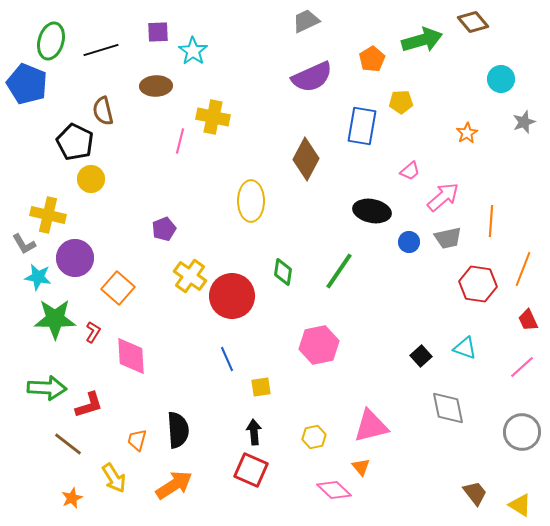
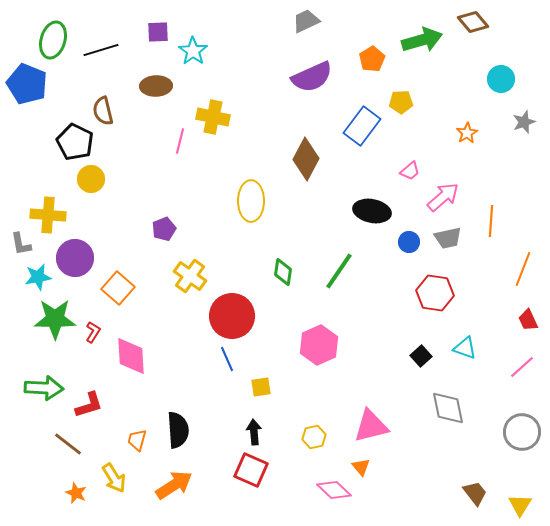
green ellipse at (51, 41): moved 2 px right, 1 px up
blue rectangle at (362, 126): rotated 27 degrees clockwise
yellow cross at (48, 215): rotated 8 degrees counterclockwise
gray L-shape at (24, 244): moved 3 px left; rotated 20 degrees clockwise
cyan star at (38, 277): rotated 20 degrees counterclockwise
red hexagon at (478, 284): moved 43 px left, 9 px down
red circle at (232, 296): moved 20 px down
pink hexagon at (319, 345): rotated 12 degrees counterclockwise
green arrow at (47, 388): moved 3 px left
orange star at (72, 498): moved 4 px right, 5 px up; rotated 25 degrees counterclockwise
yellow triangle at (520, 505): rotated 30 degrees clockwise
